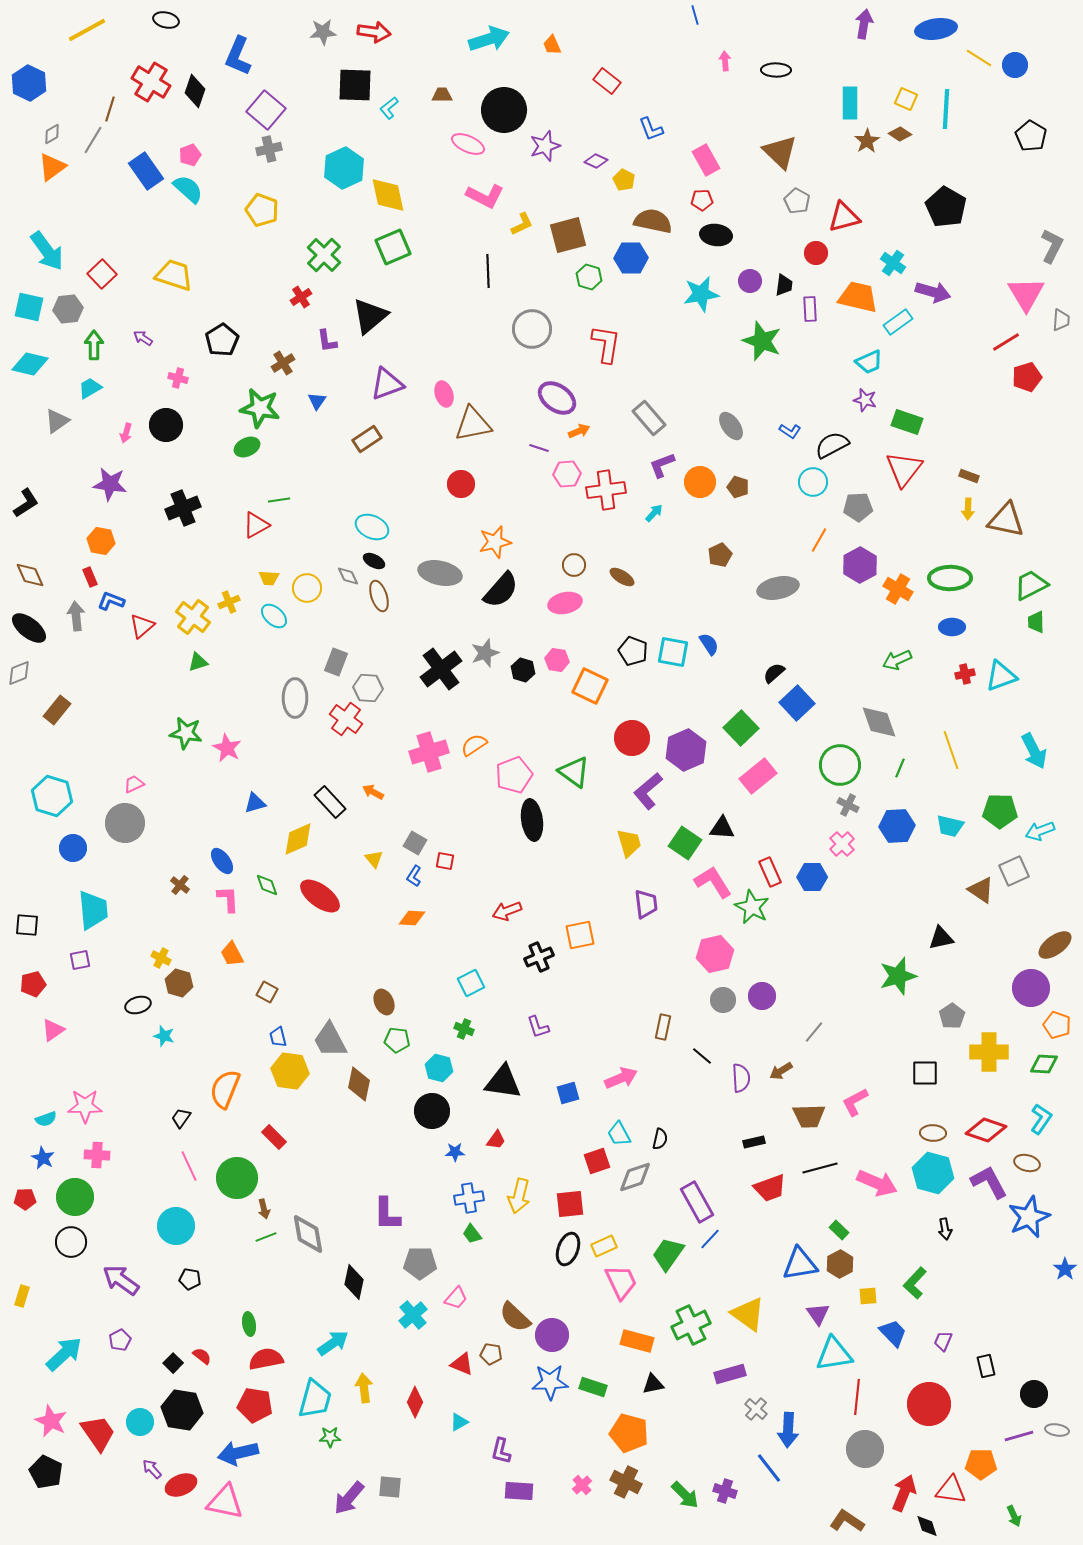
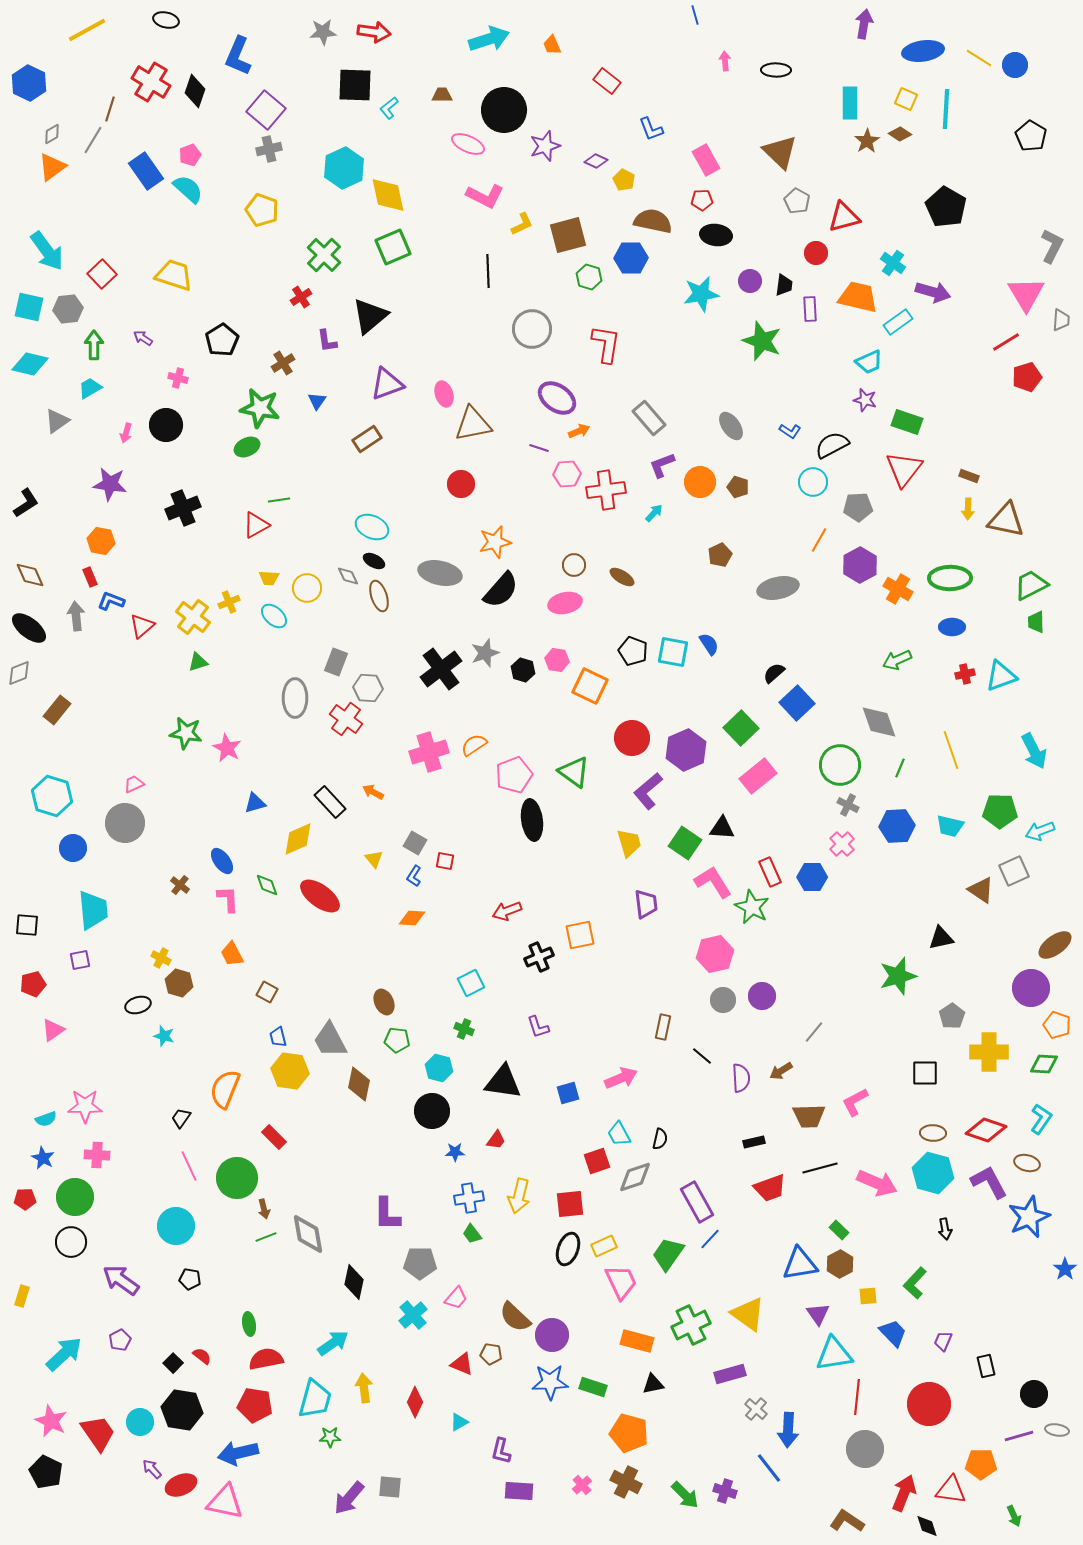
blue ellipse at (936, 29): moved 13 px left, 22 px down
